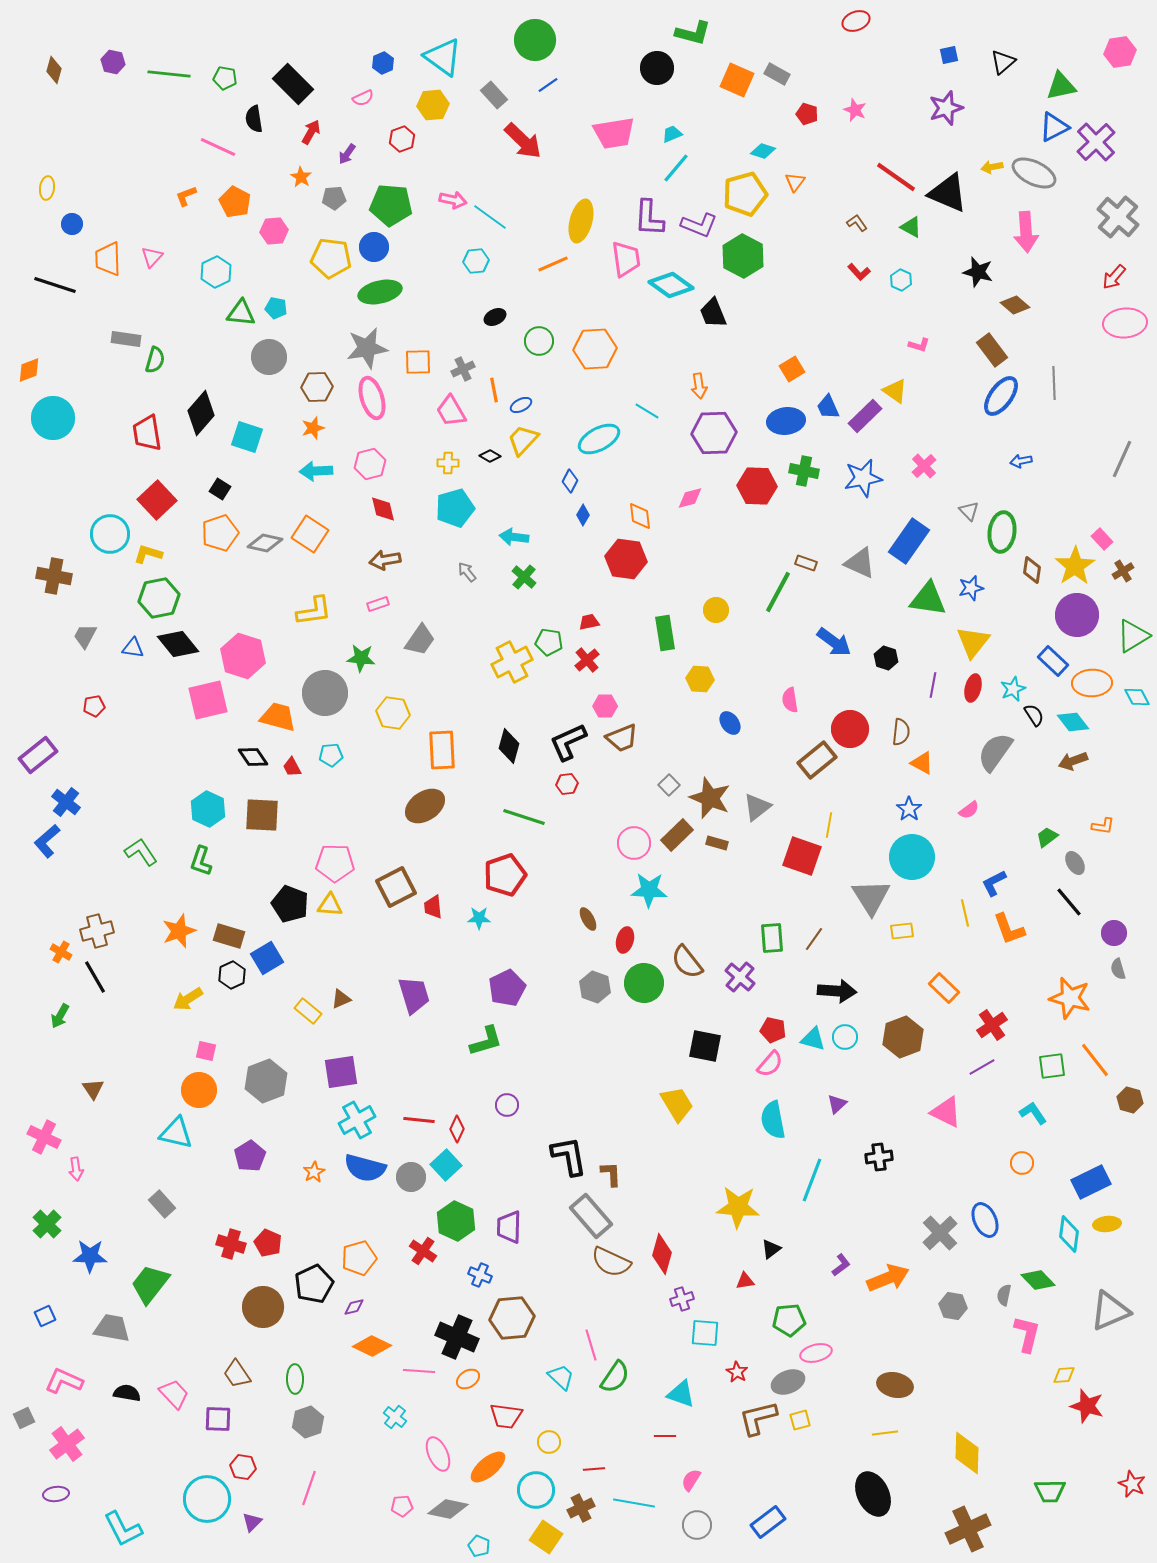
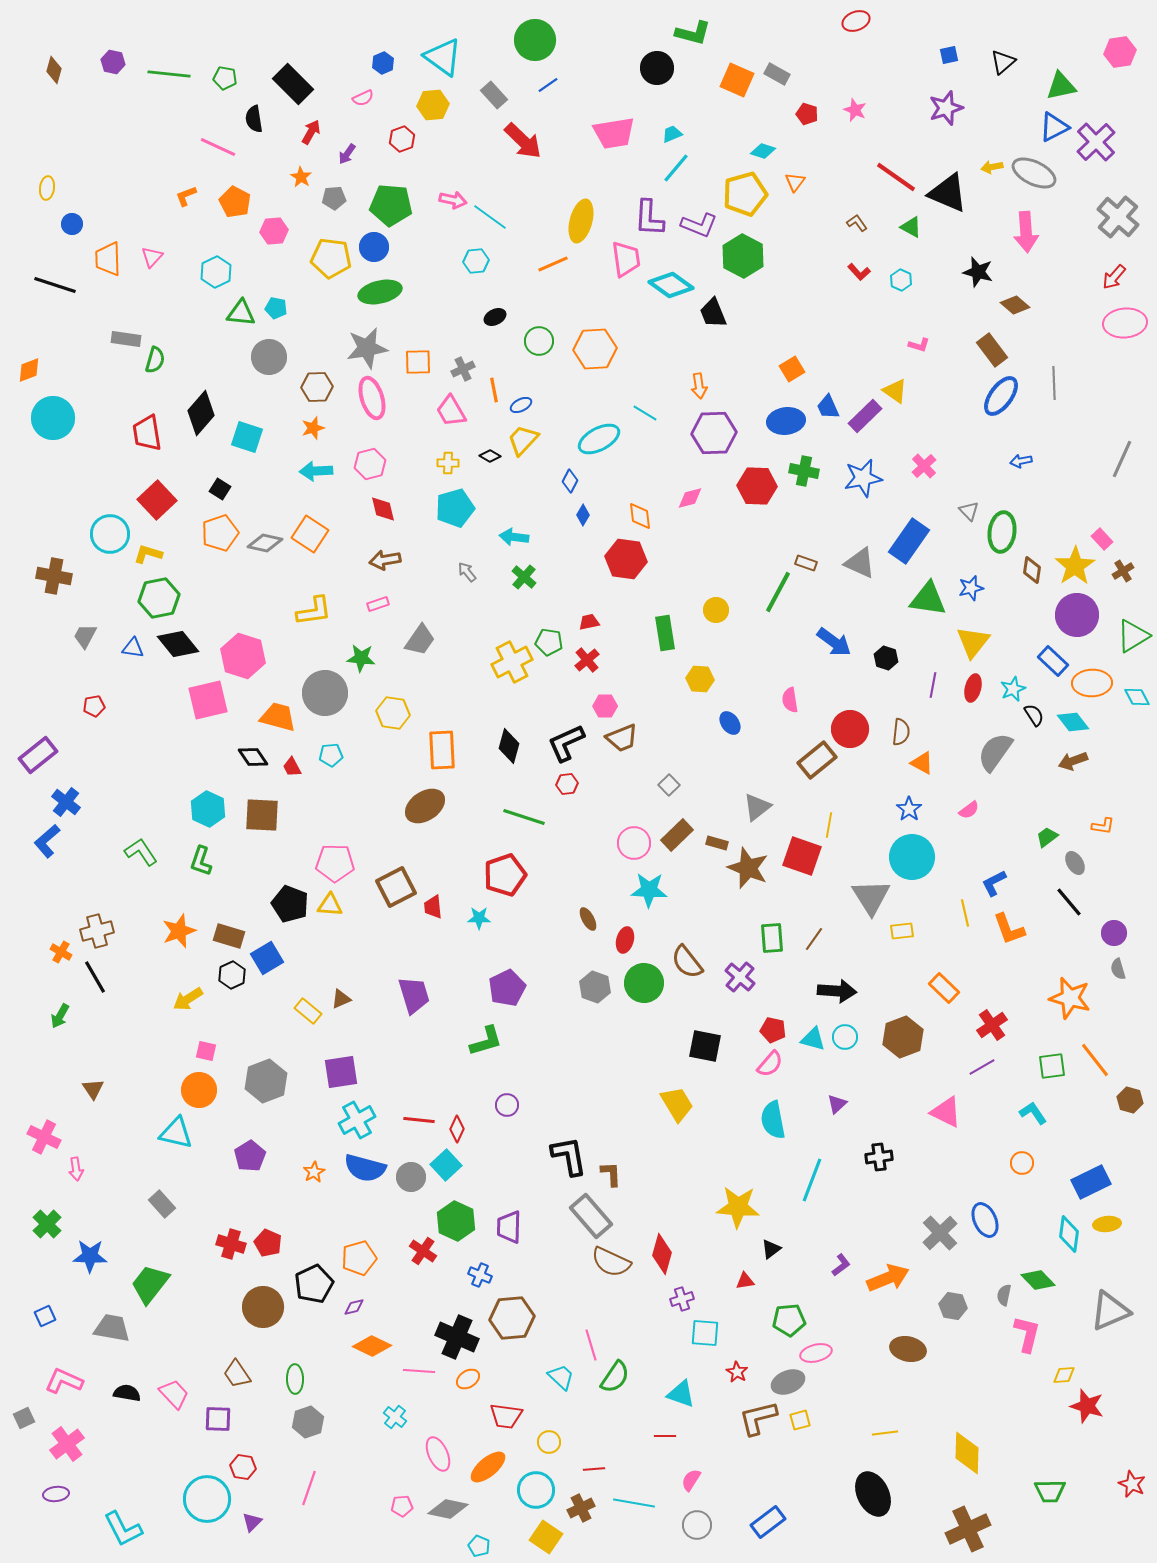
cyan line at (647, 411): moved 2 px left, 2 px down
black L-shape at (568, 742): moved 2 px left, 1 px down
brown star at (710, 798): moved 38 px right, 70 px down
brown ellipse at (895, 1385): moved 13 px right, 36 px up
